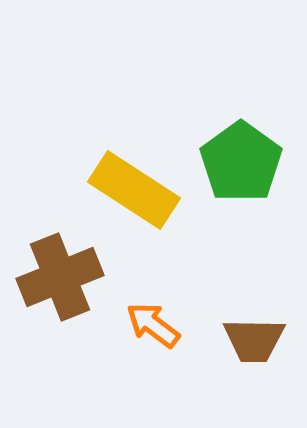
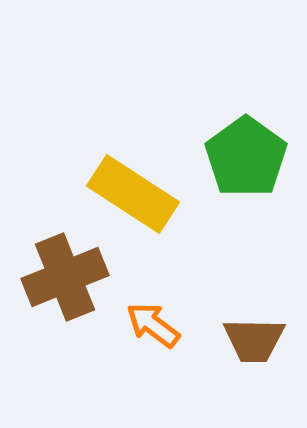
green pentagon: moved 5 px right, 5 px up
yellow rectangle: moved 1 px left, 4 px down
brown cross: moved 5 px right
